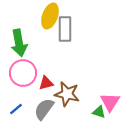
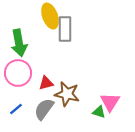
yellow ellipse: rotated 40 degrees counterclockwise
pink circle: moved 5 px left
